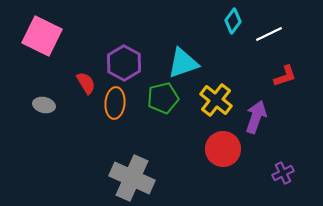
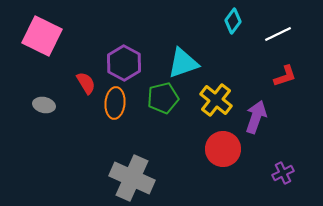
white line: moved 9 px right
